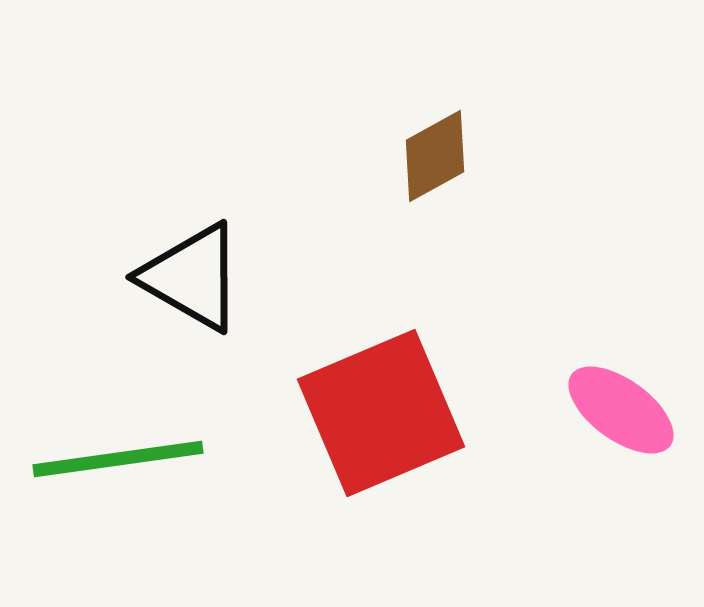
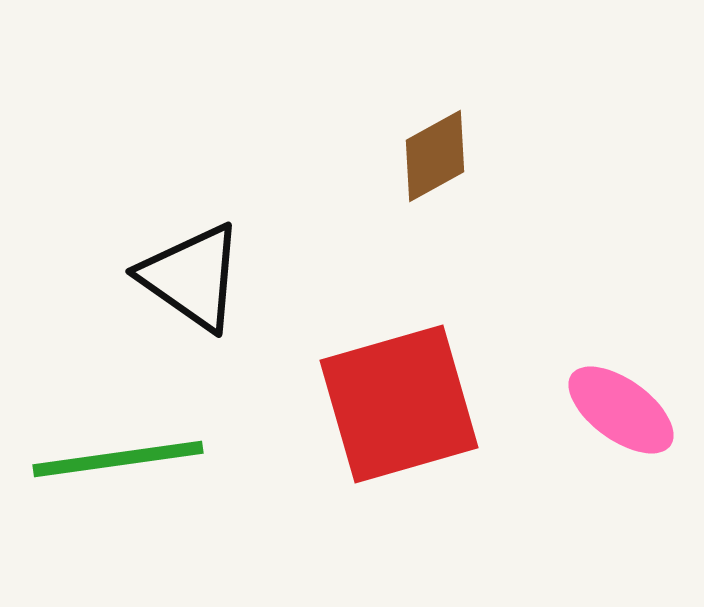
black triangle: rotated 5 degrees clockwise
red square: moved 18 px right, 9 px up; rotated 7 degrees clockwise
